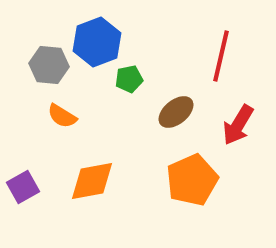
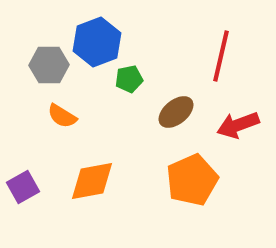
gray hexagon: rotated 6 degrees counterclockwise
red arrow: rotated 39 degrees clockwise
